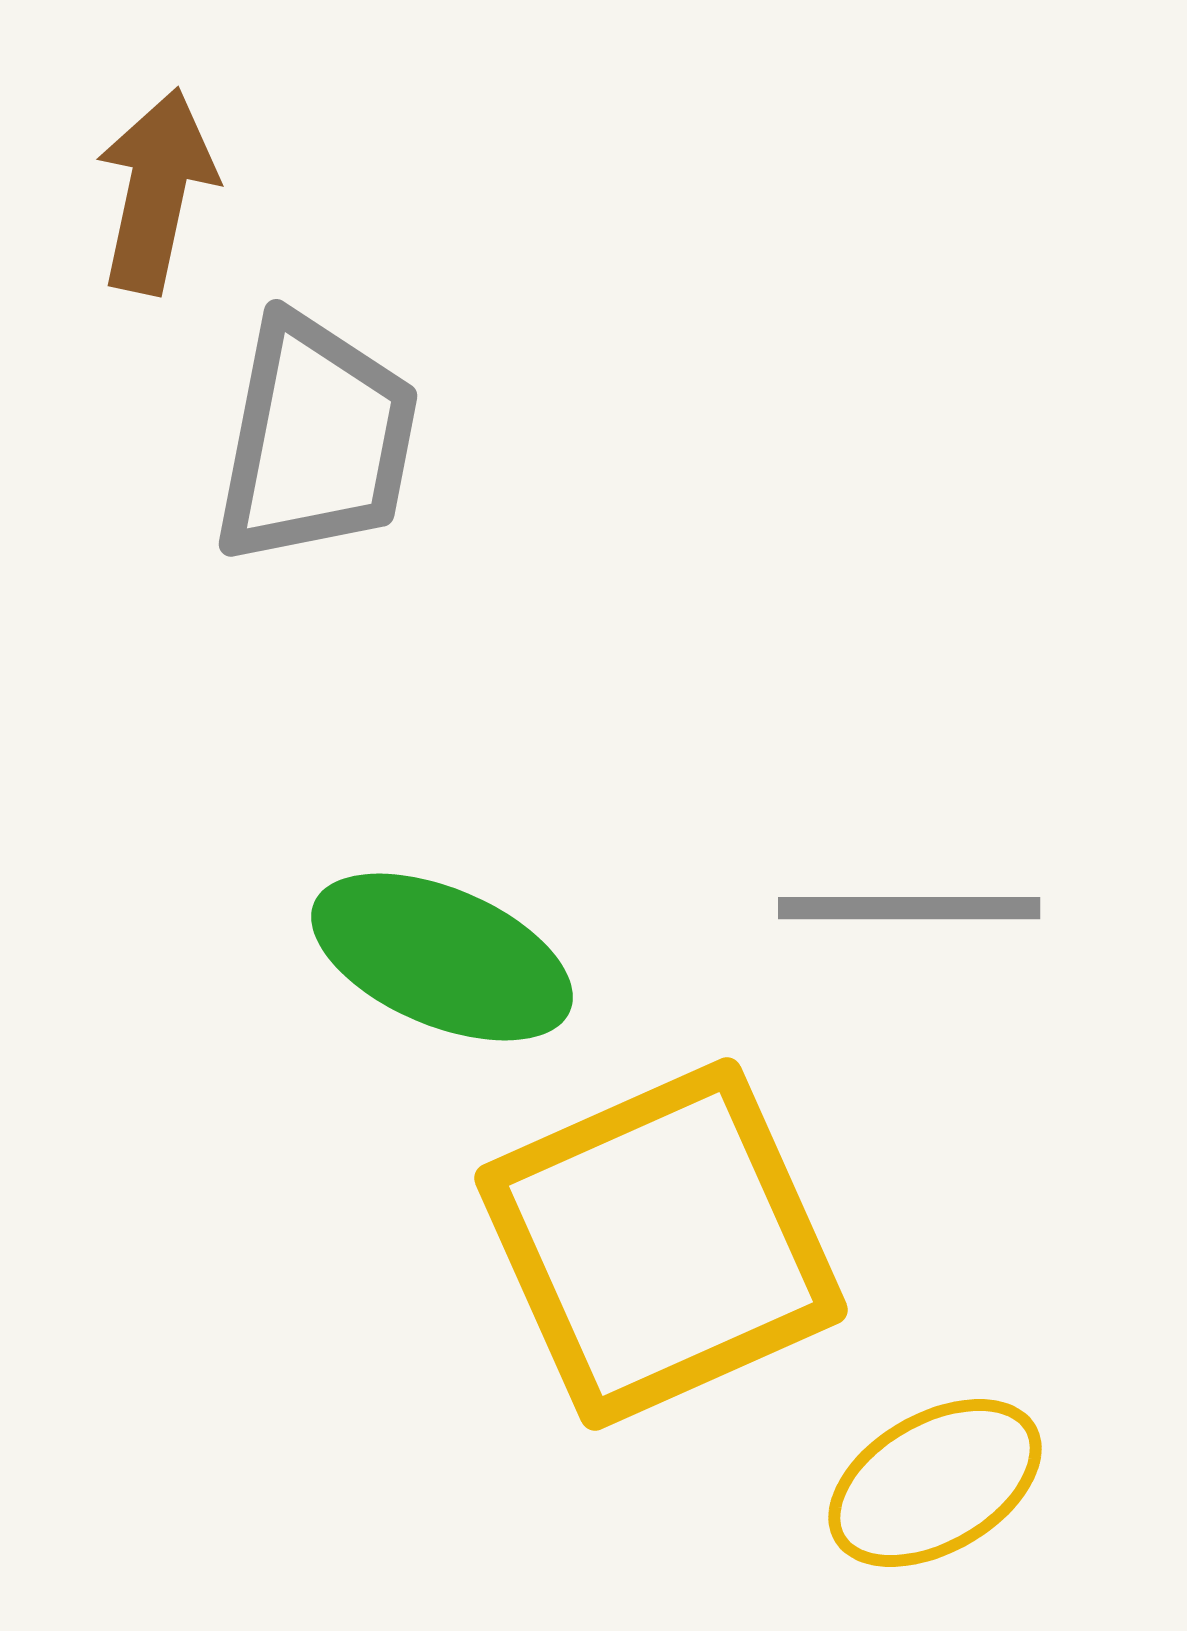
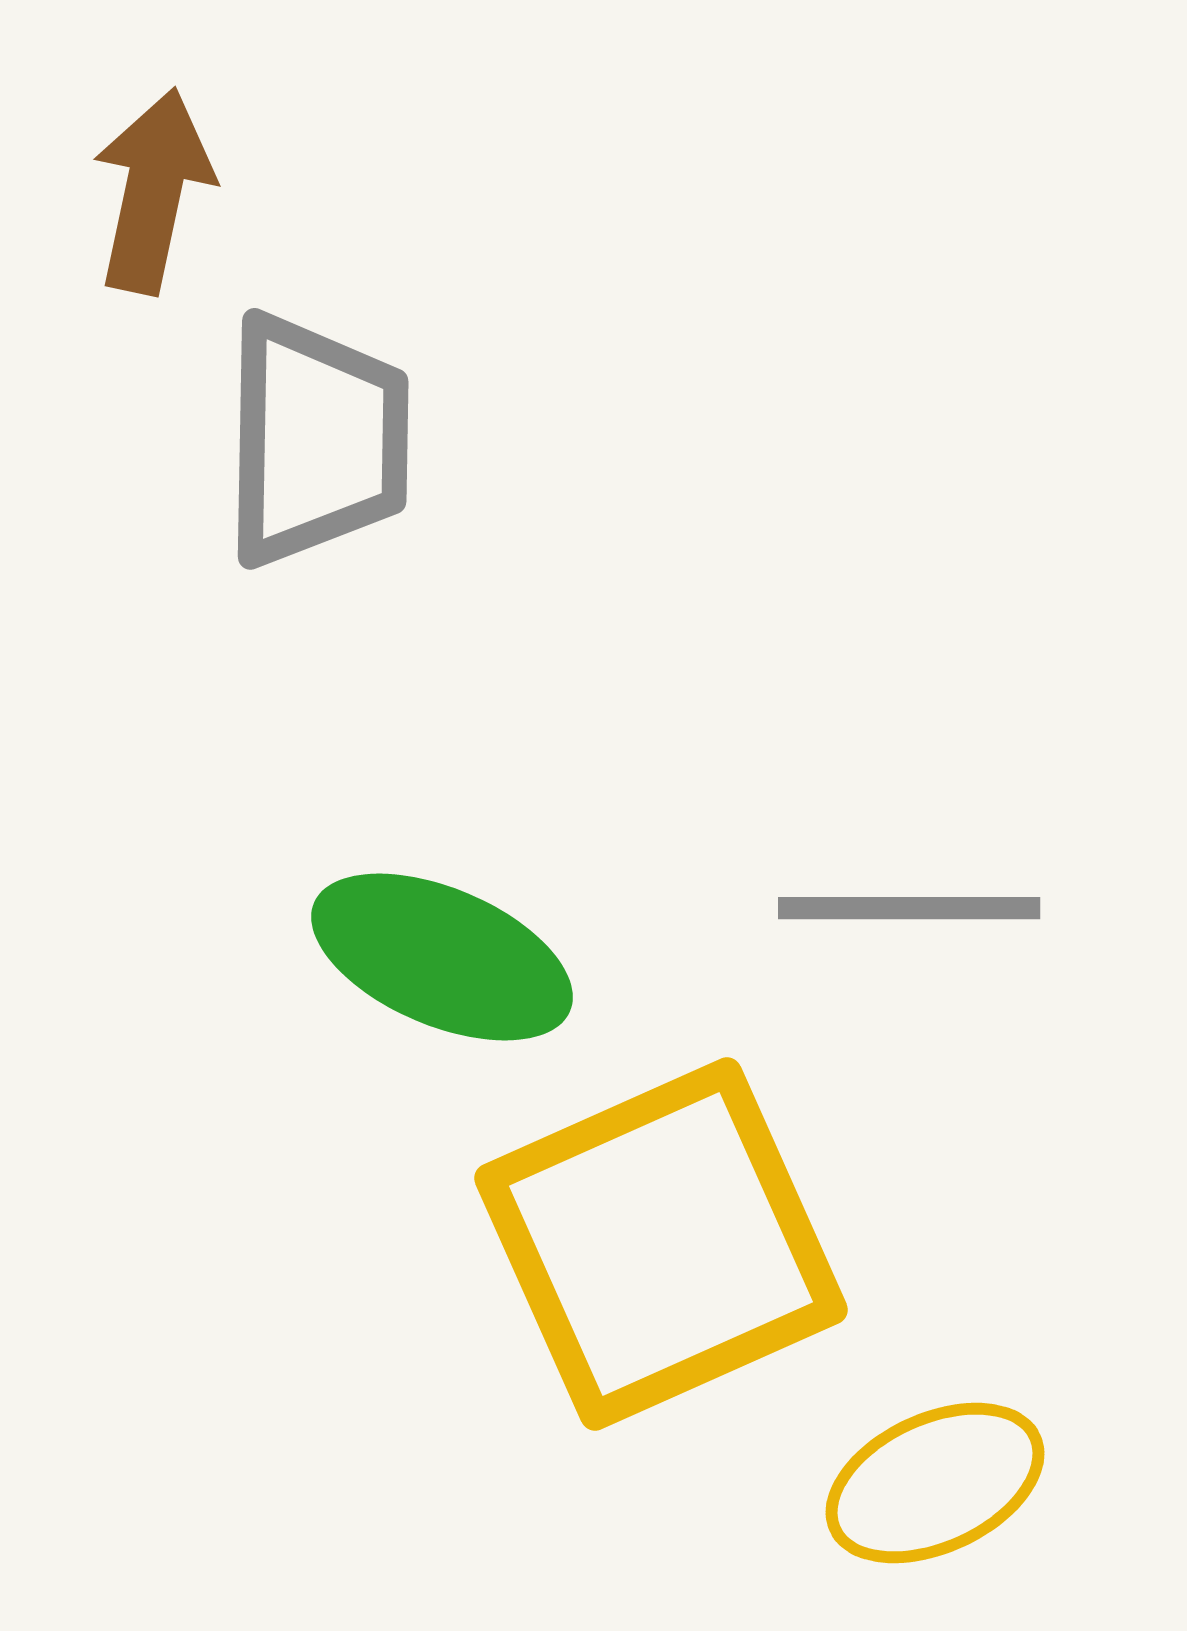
brown arrow: moved 3 px left
gray trapezoid: rotated 10 degrees counterclockwise
yellow ellipse: rotated 5 degrees clockwise
